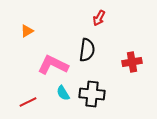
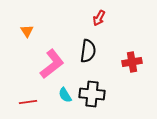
orange triangle: rotated 32 degrees counterclockwise
black semicircle: moved 1 px right, 1 px down
pink L-shape: moved 1 px left, 1 px up; rotated 116 degrees clockwise
cyan semicircle: moved 2 px right, 2 px down
red line: rotated 18 degrees clockwise
